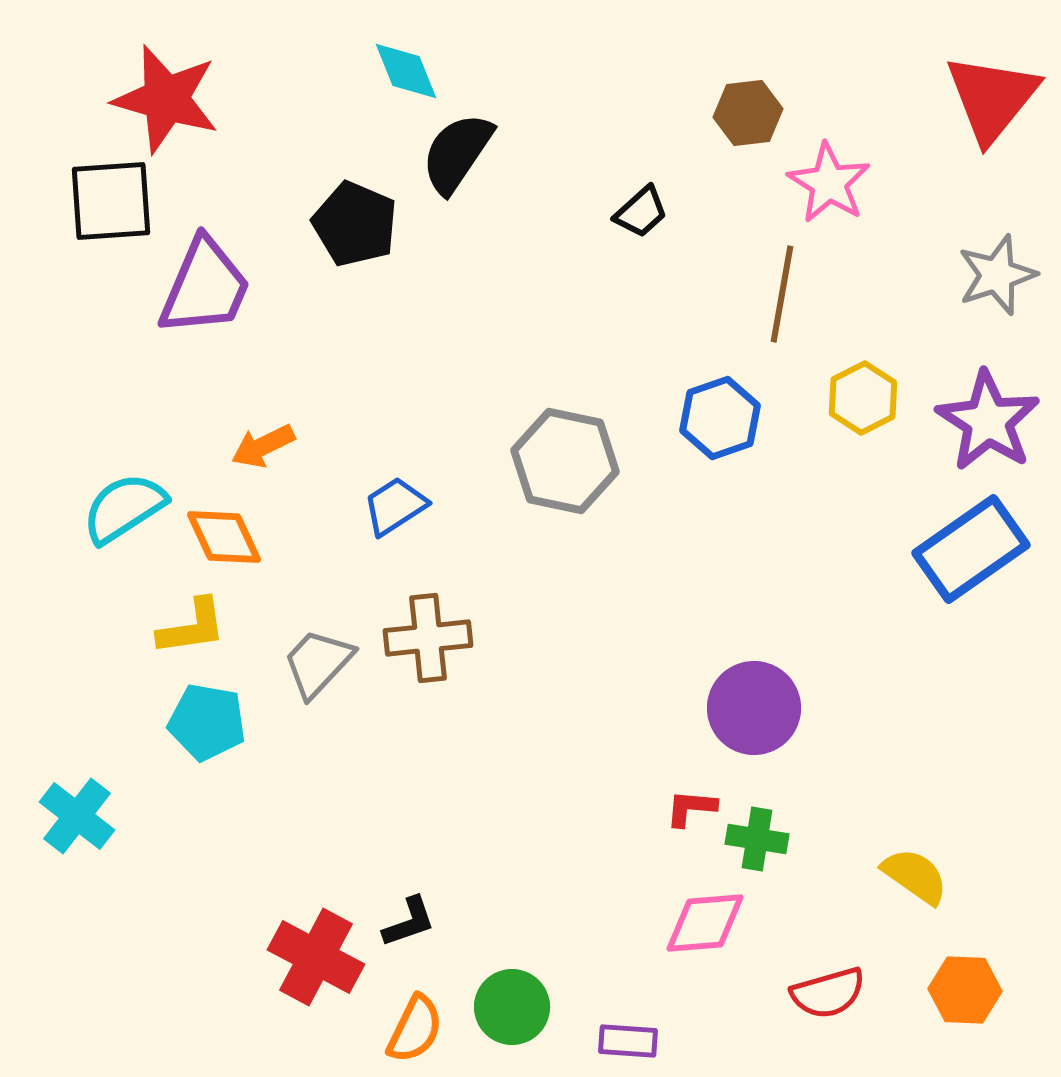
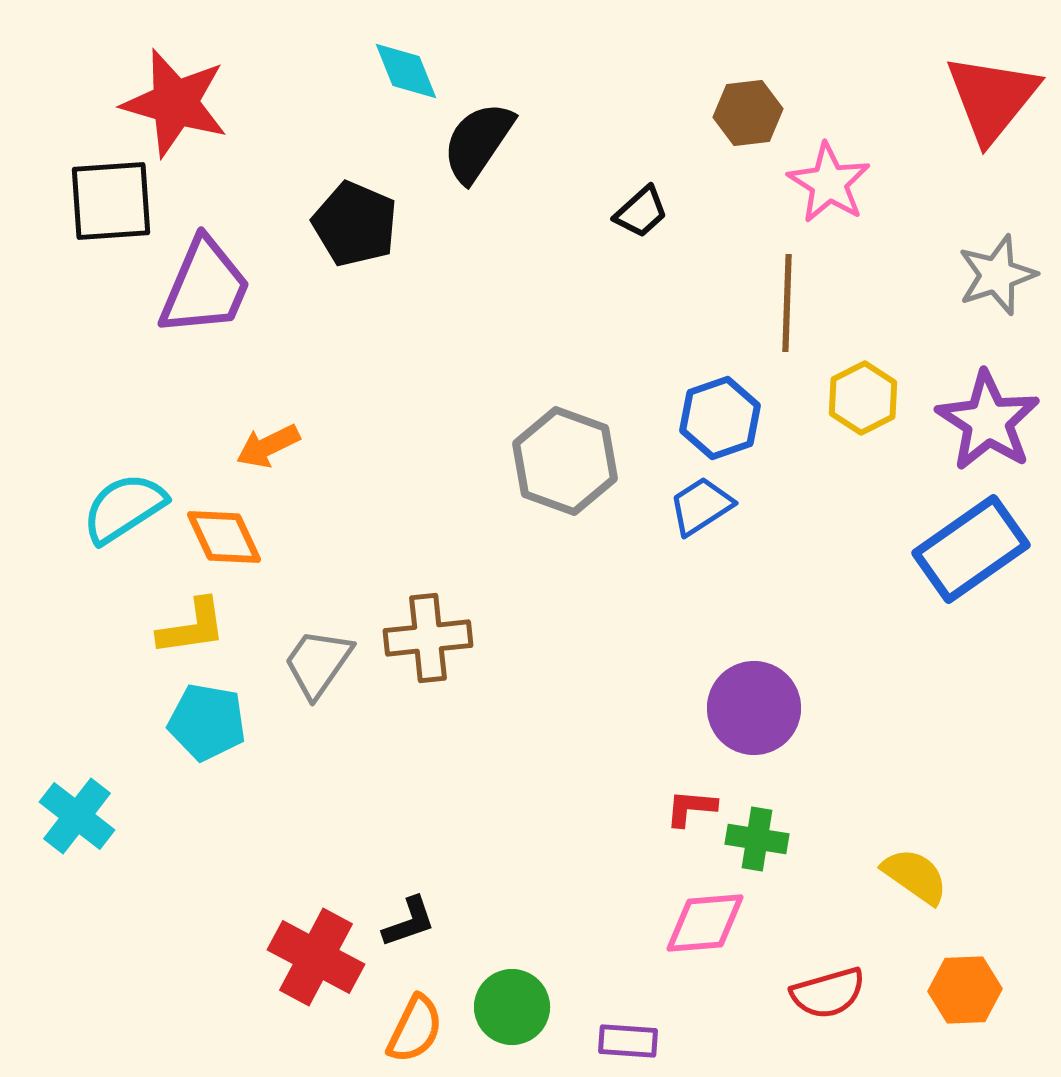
red star: moved 9 px right, 4 px down
black semicircle: moved 21 px right, 11 px up
brown line: moved 5 px right, 9 px down; rotated 8 degrees counterclockwise
orange arrow: moved 5 px right
gray hexagon: rotated 8 degrees clockwise
blue trapezoid: moved 306 px right
gray trapezoid: rotated 8 degrees counterclockwise
orange hexagon: rotated 4 degrees counterclockwise
